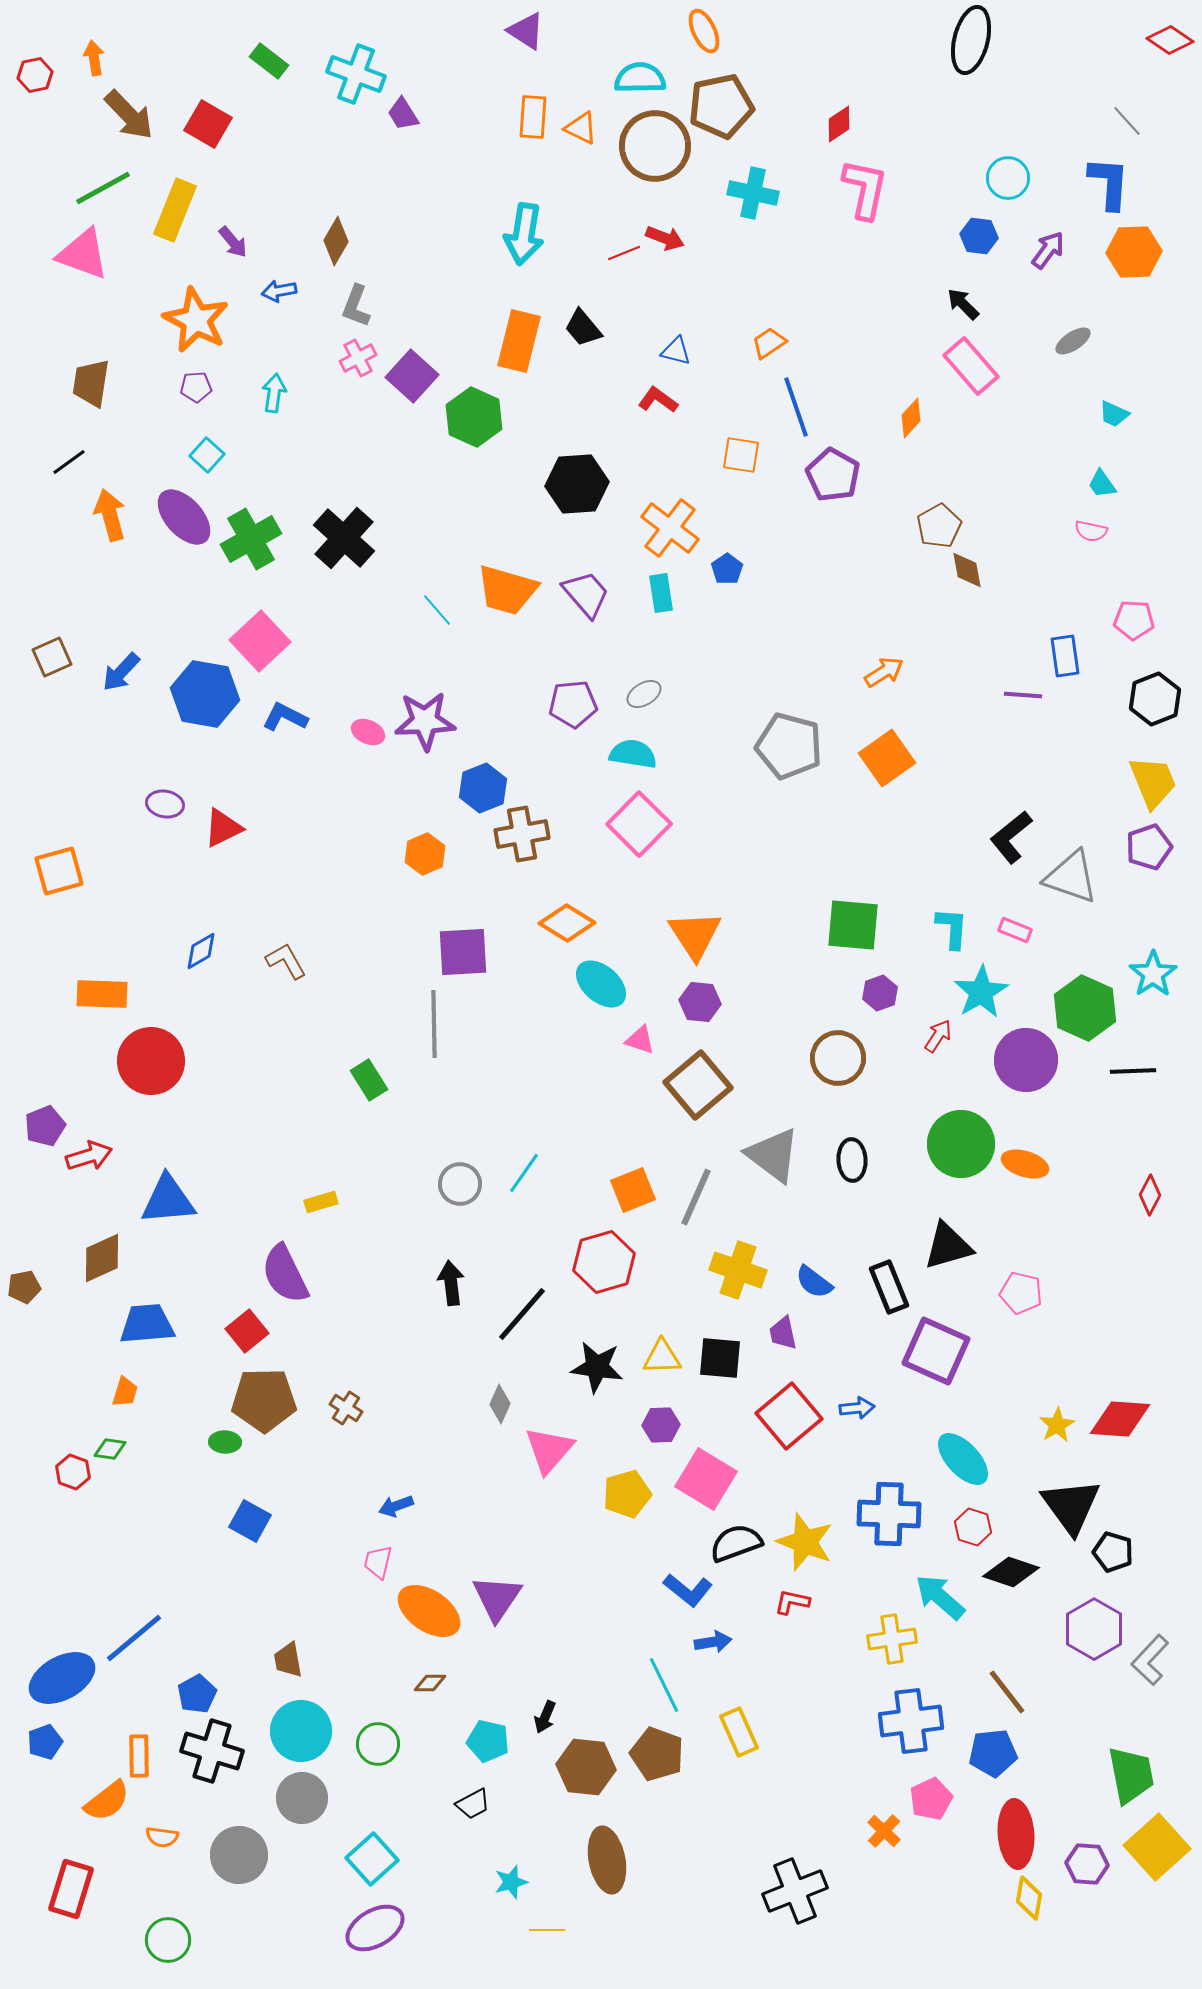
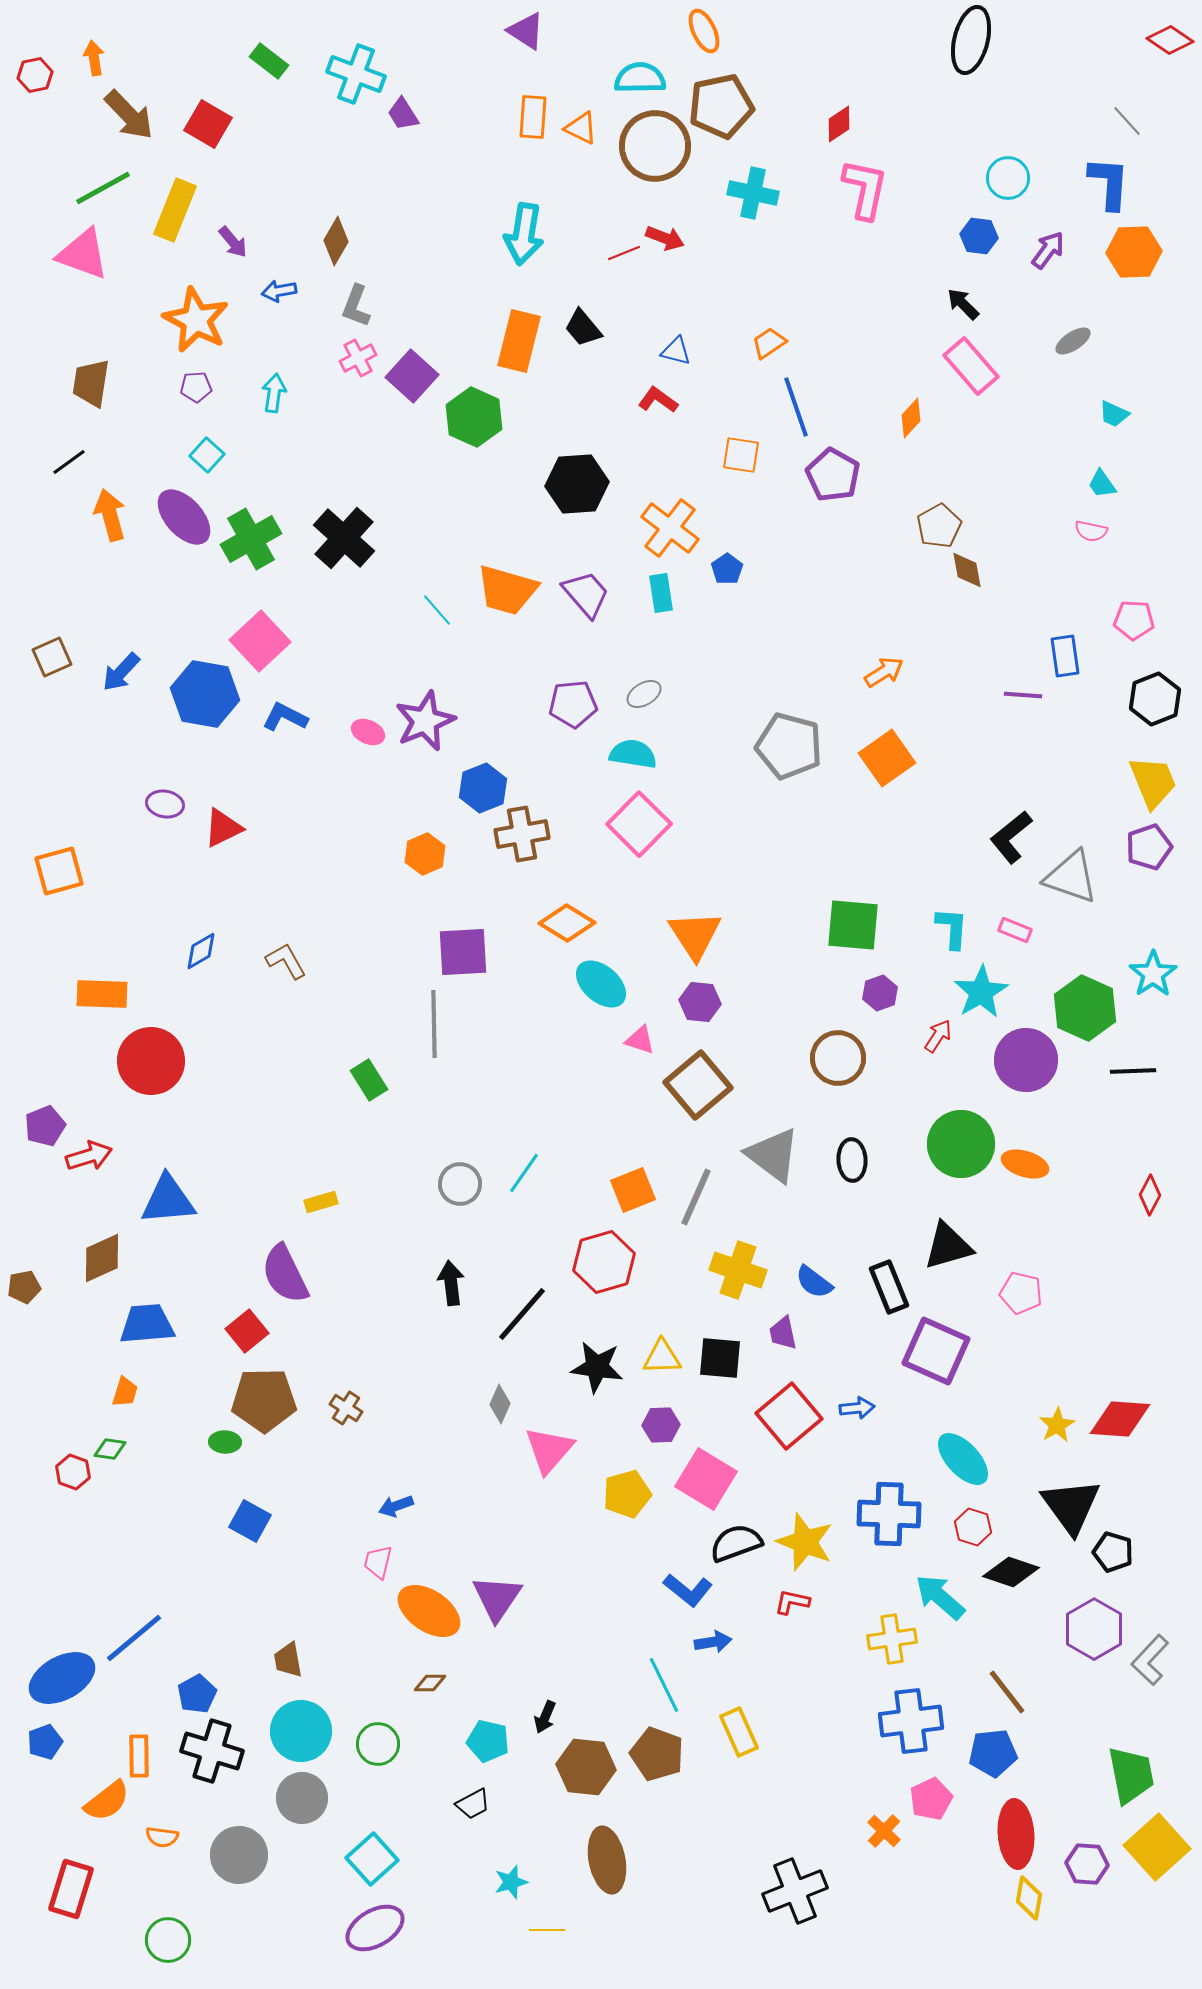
purple star at (425, 721): rotated 20 degrees counterclockwise
